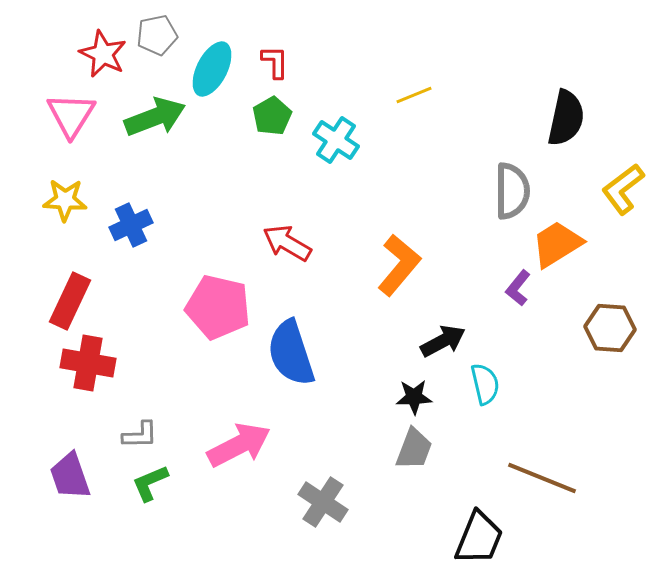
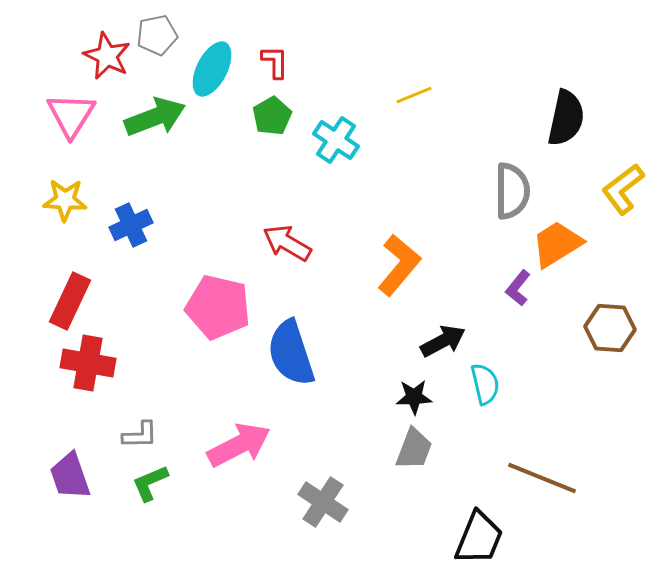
red star: moved 4 px right, 2 px down
